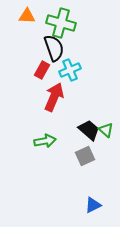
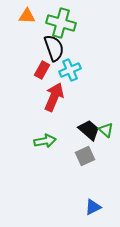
blue triangle: moved 2 px down
